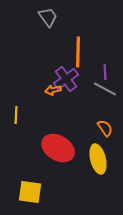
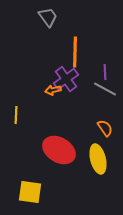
orange line: moved 3 px left
red ellipse: moved 1 px right, 2 px down
